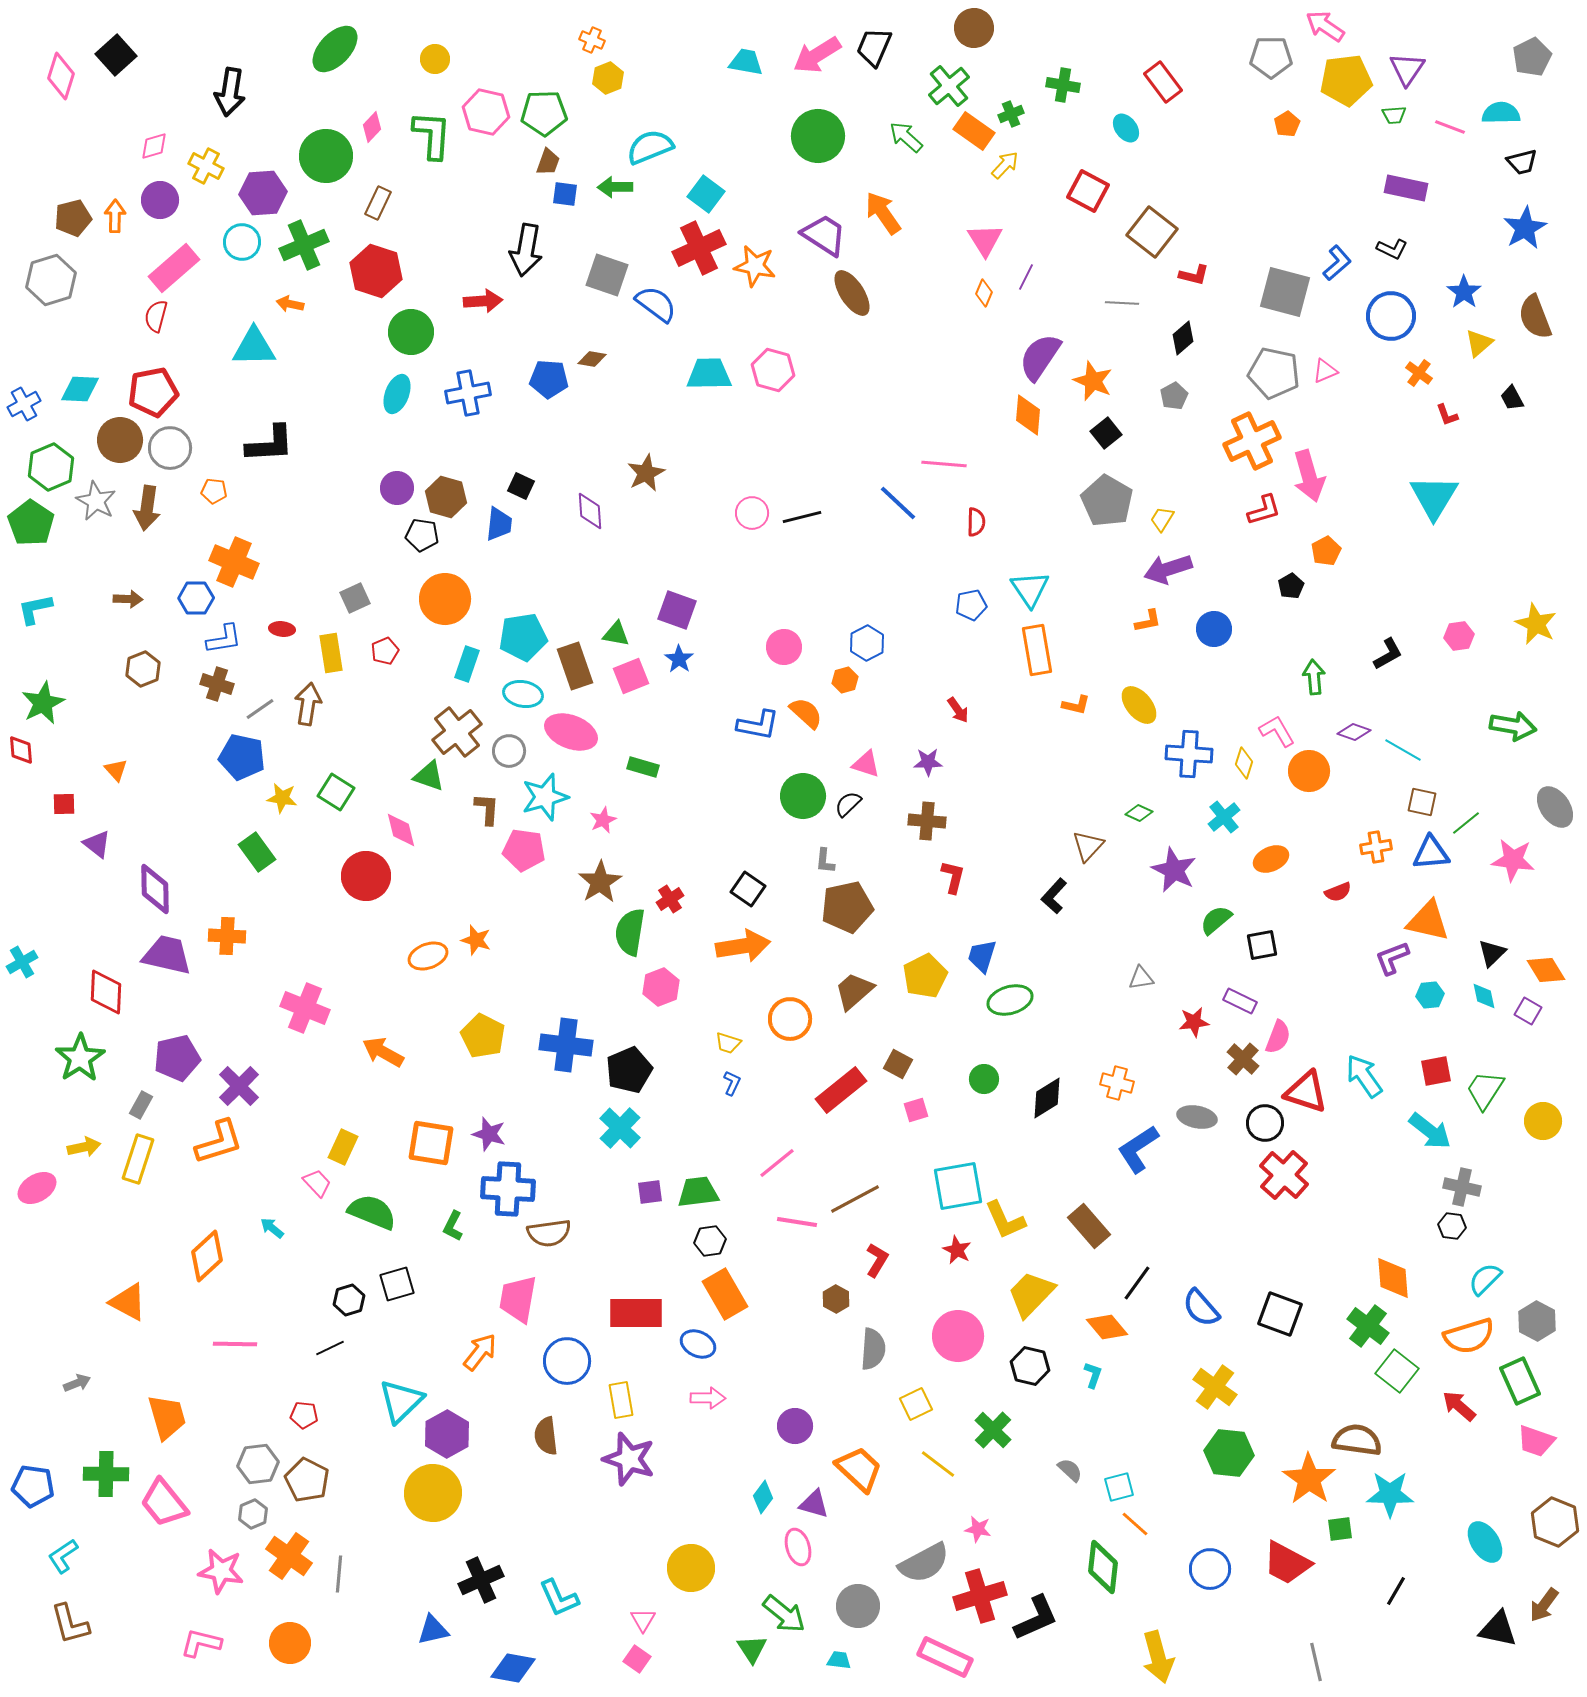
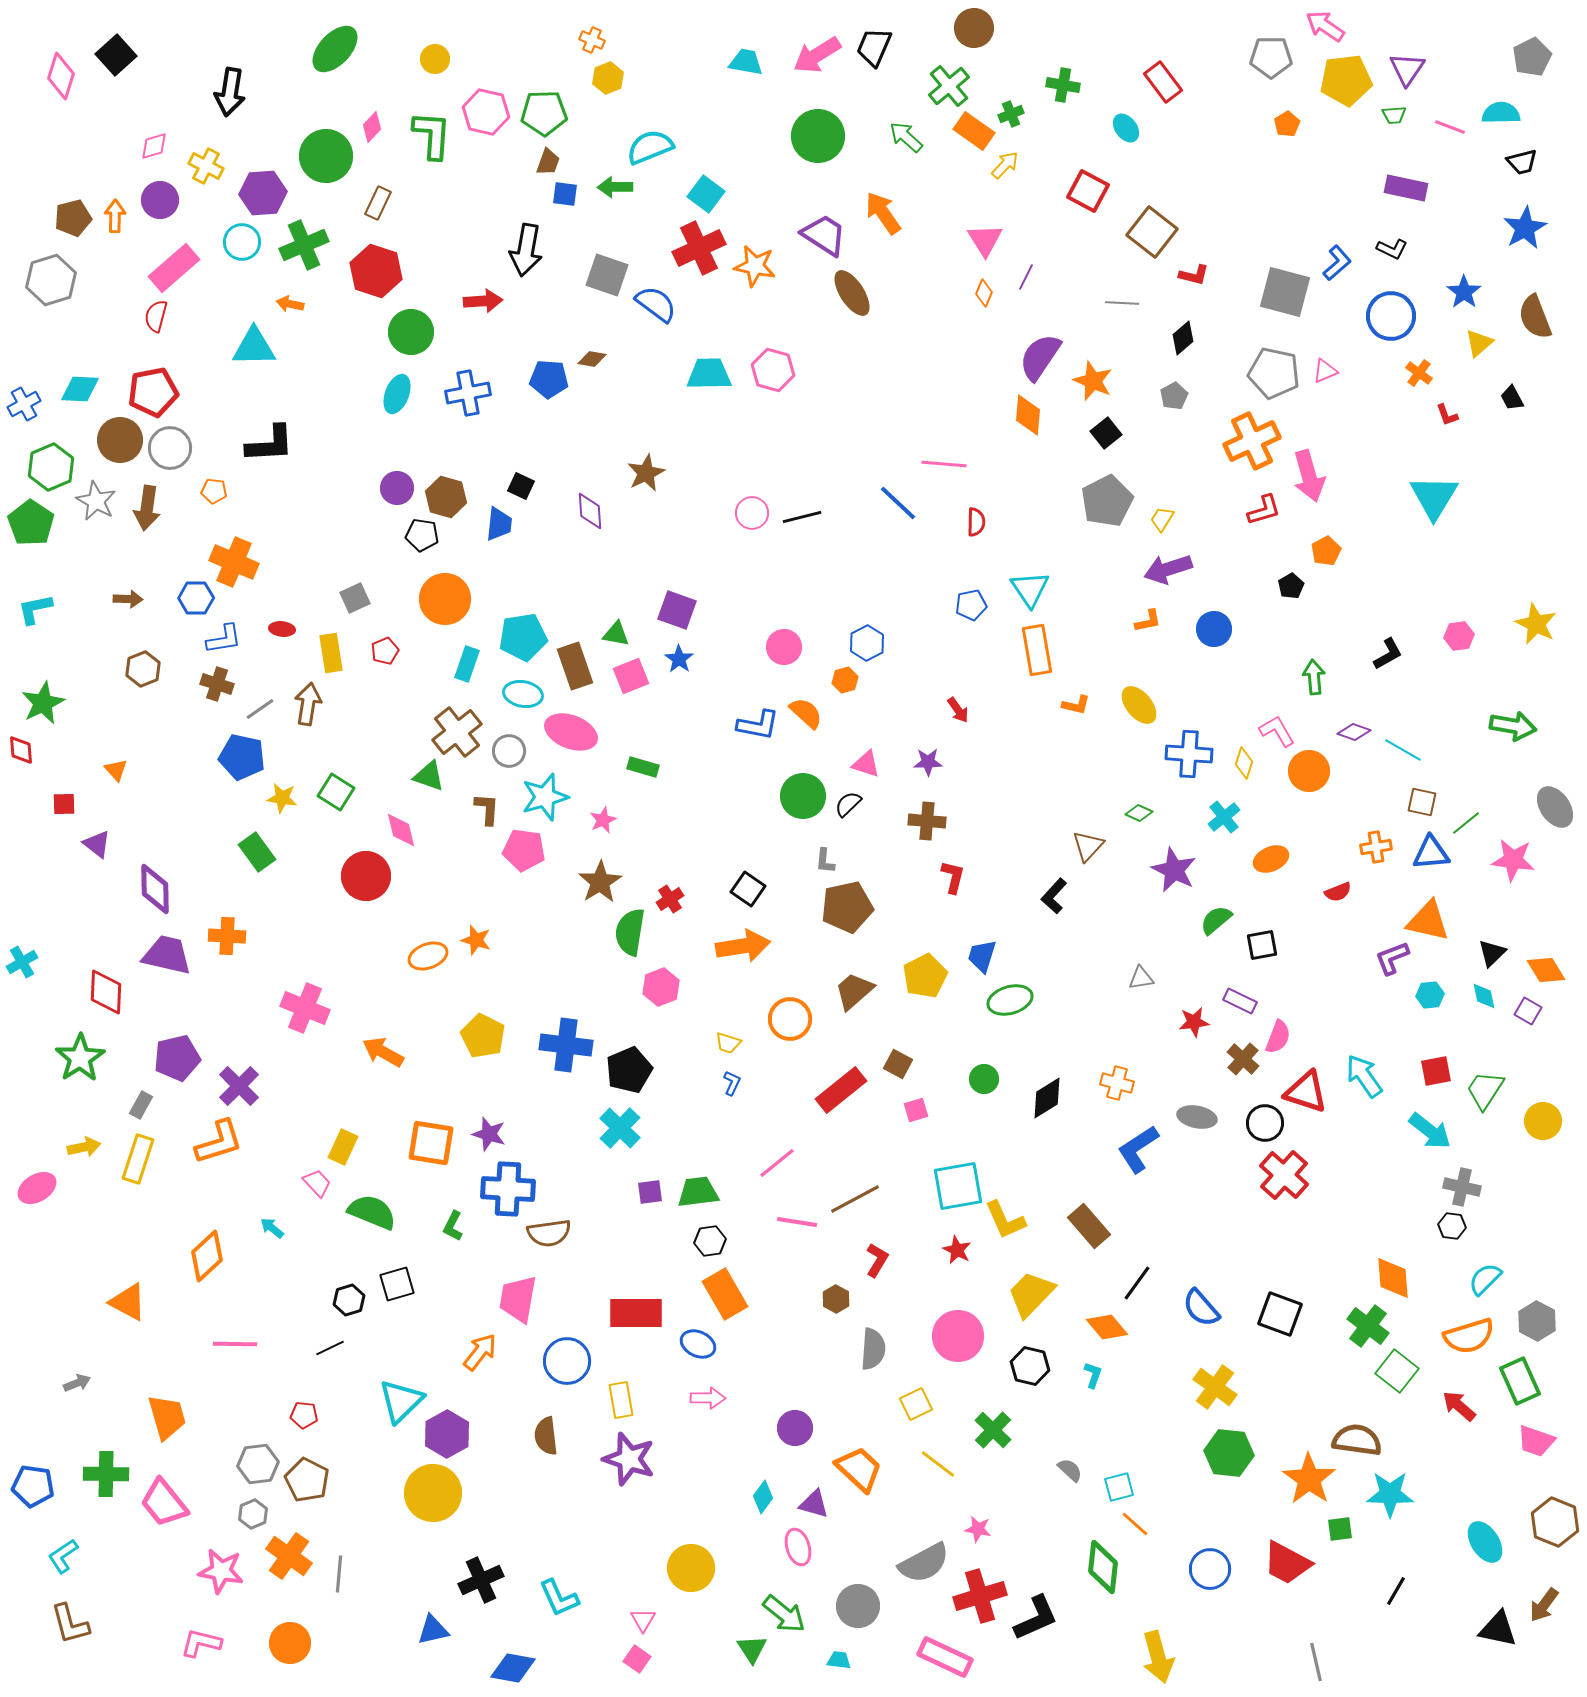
gray pentagon at (1107, 501): rotated 15 degrees clockwise
purple circle at (795, 1426): moved 2 px down
